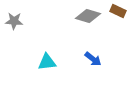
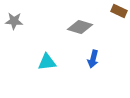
brown rectangle: moved 1 px right
gray diamond: moved 8 px left, 11 px down
blue arrow: rotated 66 degrees clockwise
